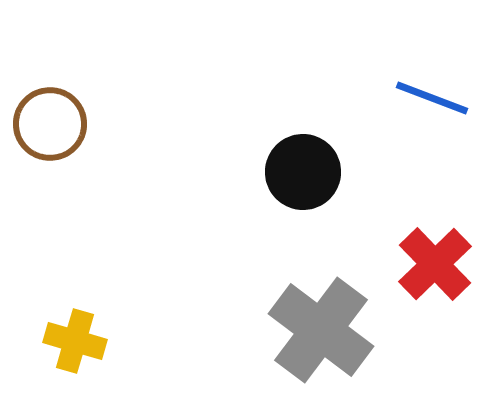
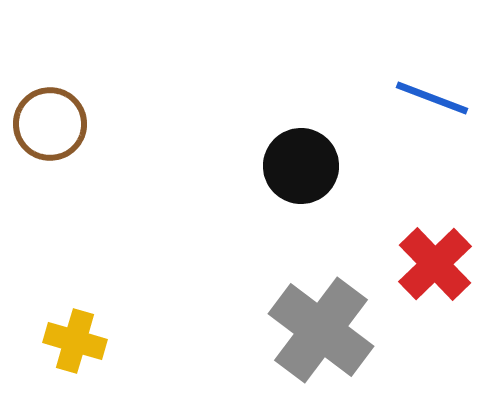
black circle: moved 2 px left, 6 px up
